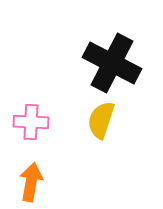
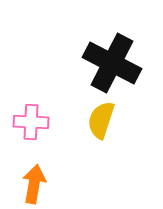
orange arrow: moved 3 px right, 2 px down
